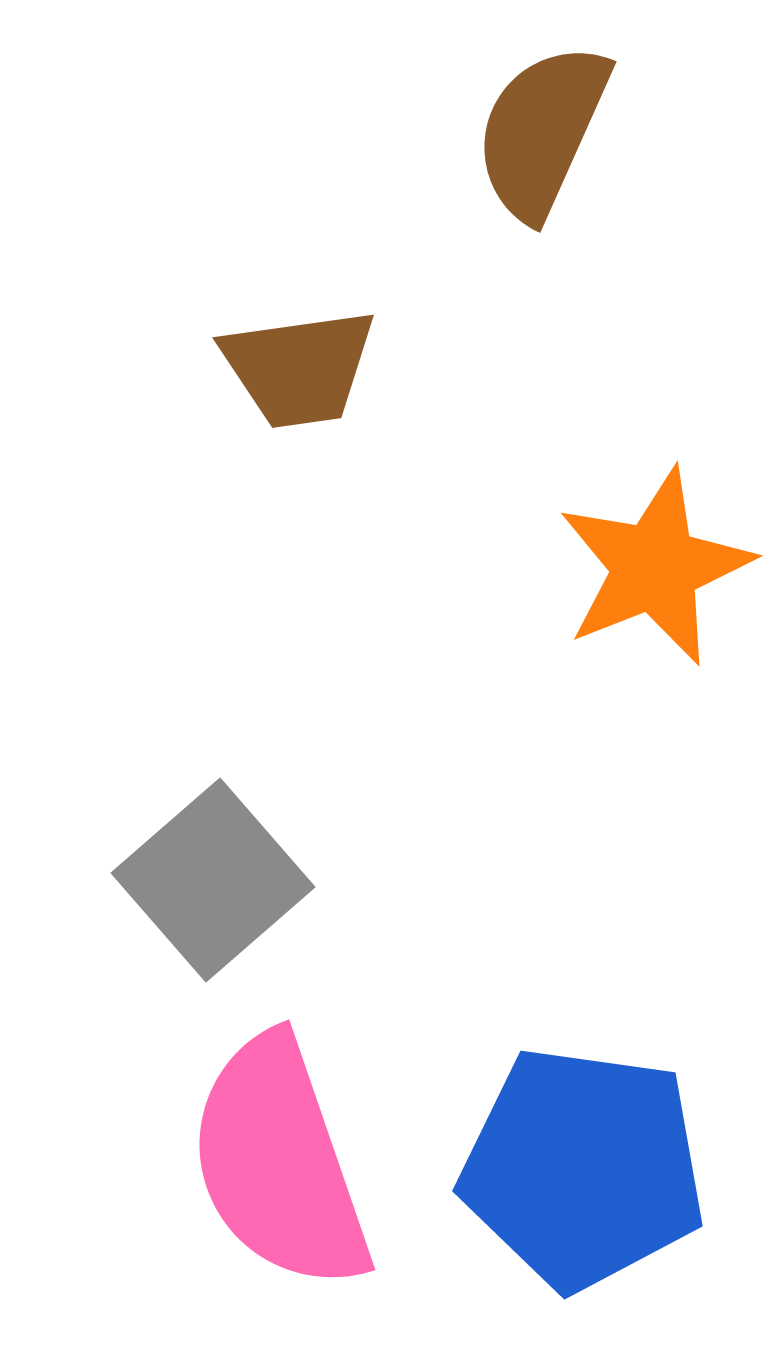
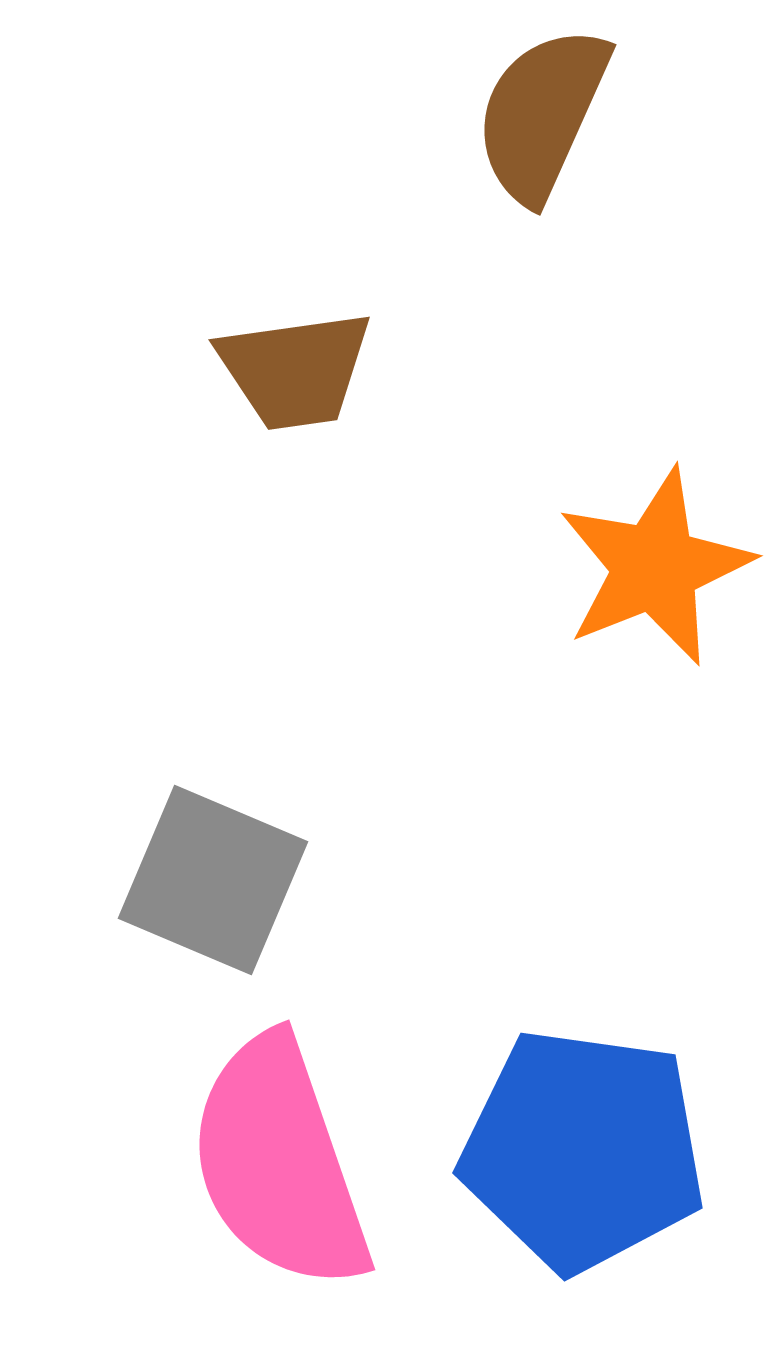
brown semicircle: moved 17 px up
brown trapezoid: moved 4 px left, 2 px down
gray square: rotated 26 degrees counterclockwise
blue pentagon: moved 18 px up
